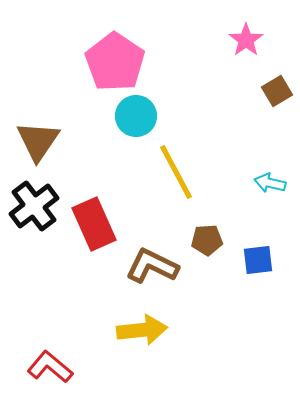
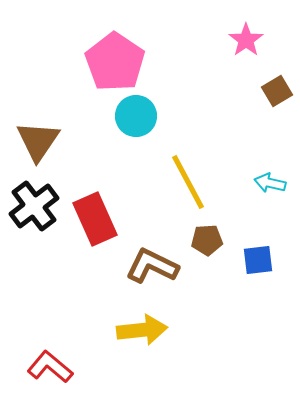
yellow line: moved 12 px right, 10 px down
red rectangle: moved 1 px right, 5 px up
